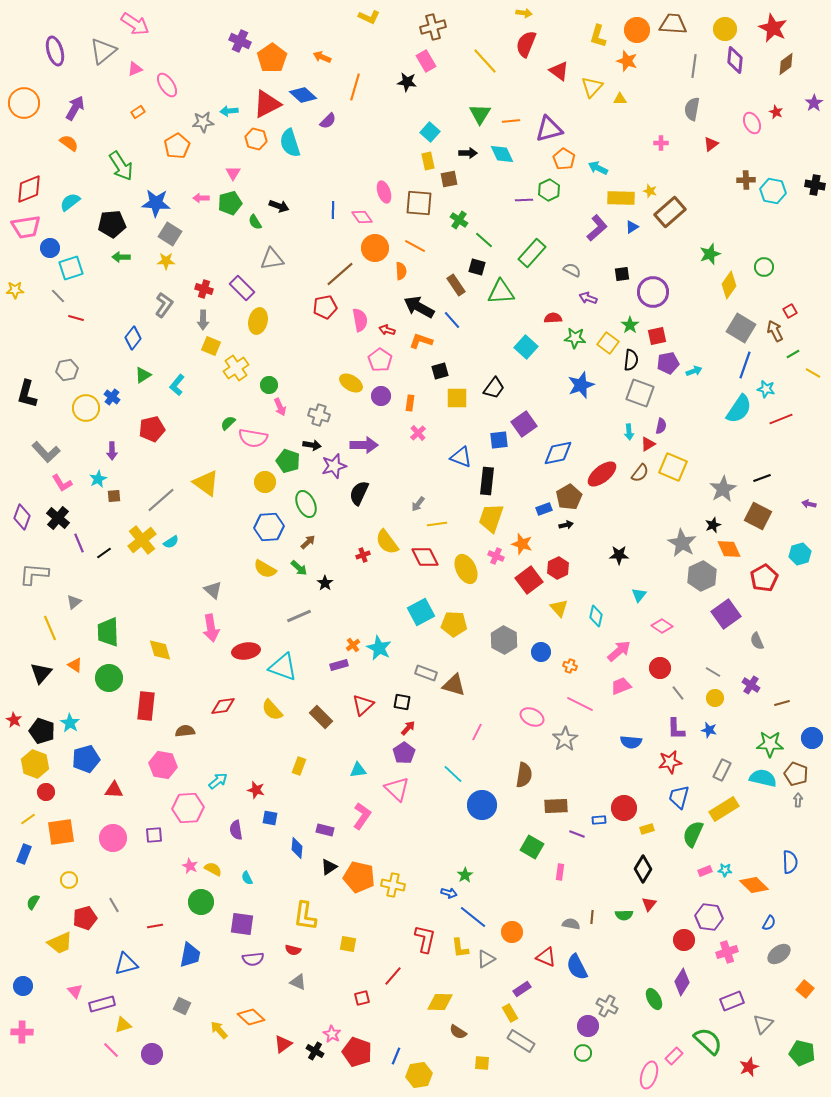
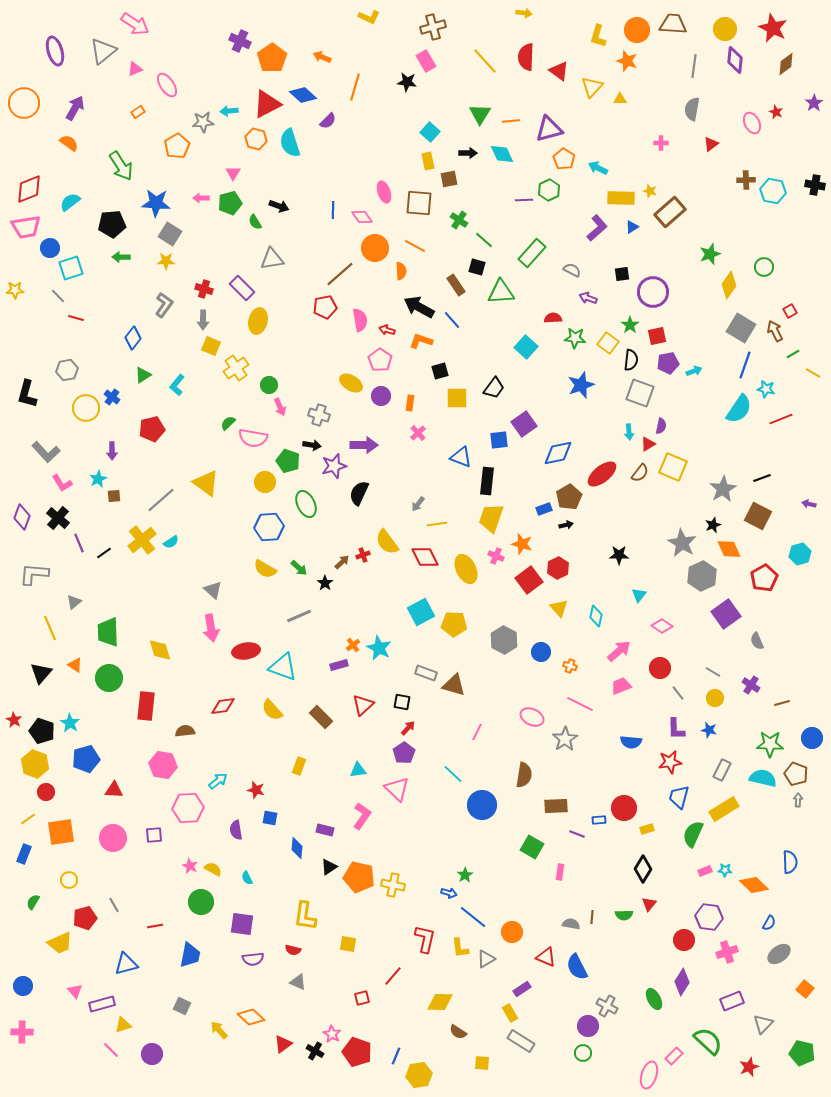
red semicircle at (526, 44): moved 13 px down; rotated 20 degrees counterclockwise
brown arrow at (308, 542): moved 34 px right, 20 px down
